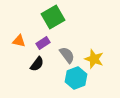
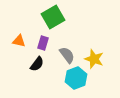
purple rectangle: rotated 40 degrees counterclockwise
